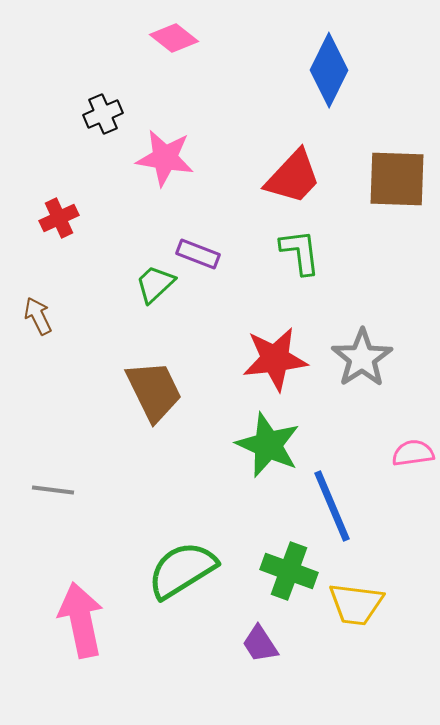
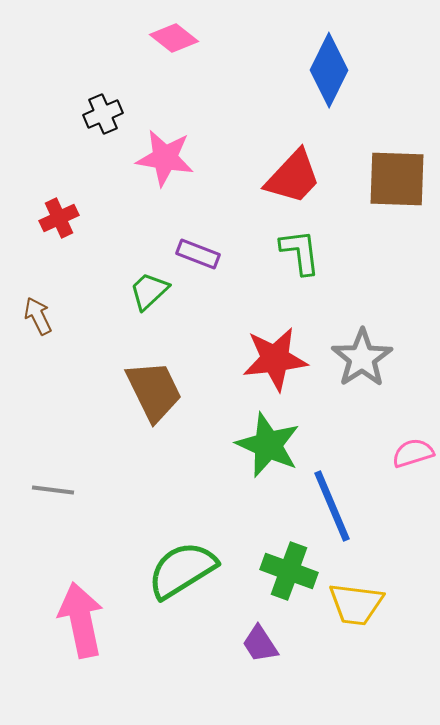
green trapezoid: moved 6 px left, 7 px down
pink semicircle: rotated 9 degrees counterclockwise
